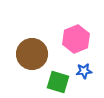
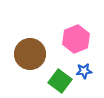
brown circle: moved 2 px left
green square: moved 2 px right, 1 px up; rotated 20 degrees clockwise
